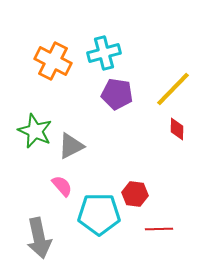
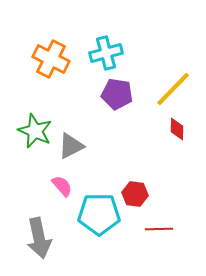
cyan cross: moved 2 px right
orange cross: moved 2 px left, 2 px up
